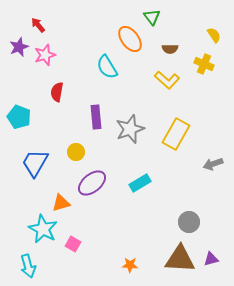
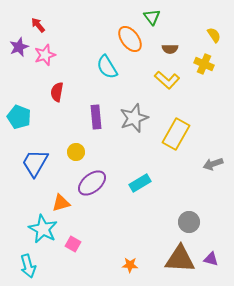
gray star: moved 4 px right, 11 px up
purple triangle: rotated 28 degrees clockwise
